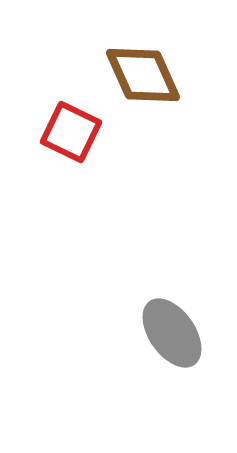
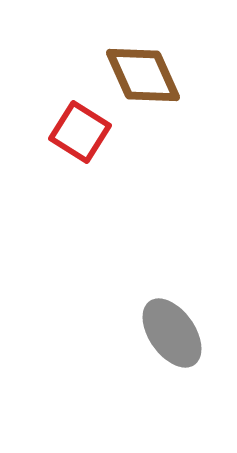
red square: moved 9 px right; rotated 6 degrees clockwise
